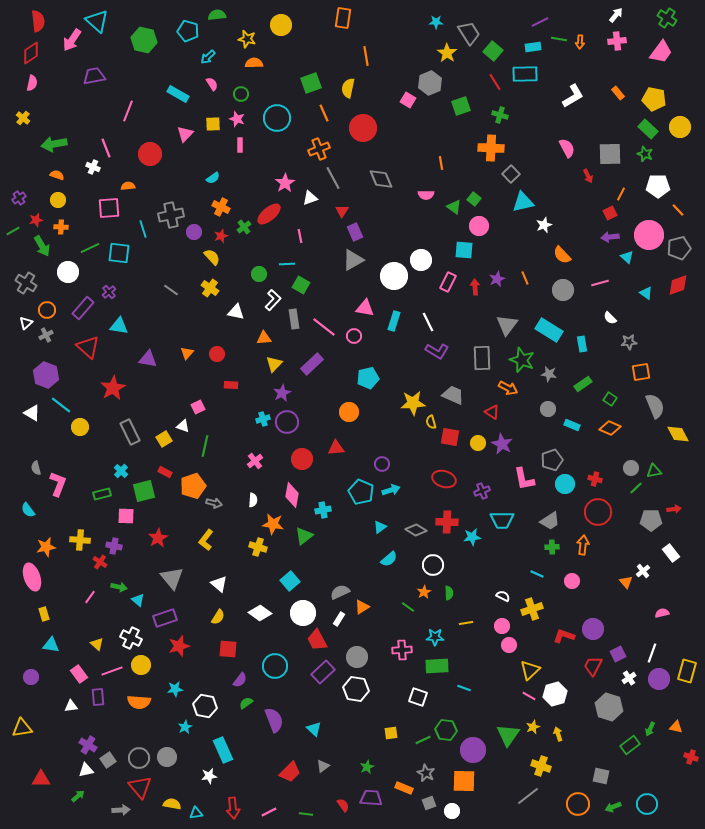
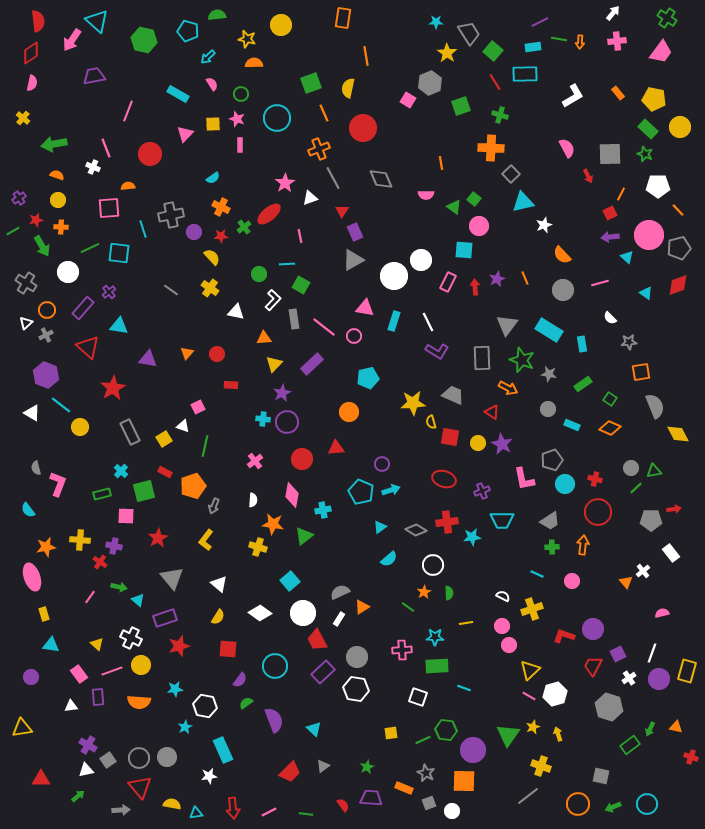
white arrow at (616, 15): moved 3 px left, 2 px up
red star at (221, 236): rotated 16 degrees clockwise
cyan cross at (263, 419): rotated 24 degrees clockwise
gray arrow at (214, 503): moved 3 px down; rotated 98 degrees clockwise
red cross at (447, 522): rotated 10 degrees counterclockwise
